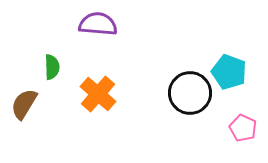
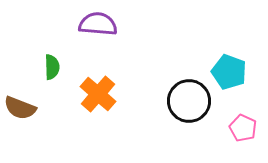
black circle: moved 1 px left, 8 px down
brown semicircle: moved 4 px left, 4 px down; rotated 100 degrees counterclockwise
